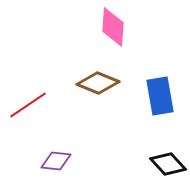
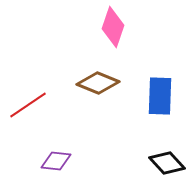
pink diamond: rotated 15 degrees clockwise
blue rectangle: rotated 12 degrees clockwise
black diamond: moved 1 px left, 1 px up
